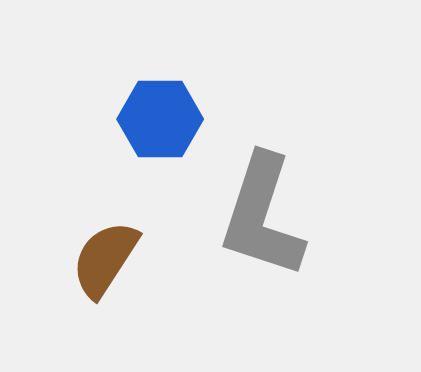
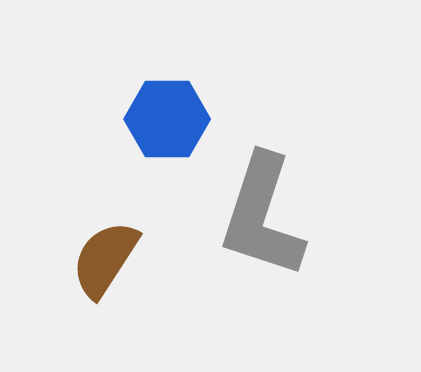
blue hexagon: moved 7 px right
